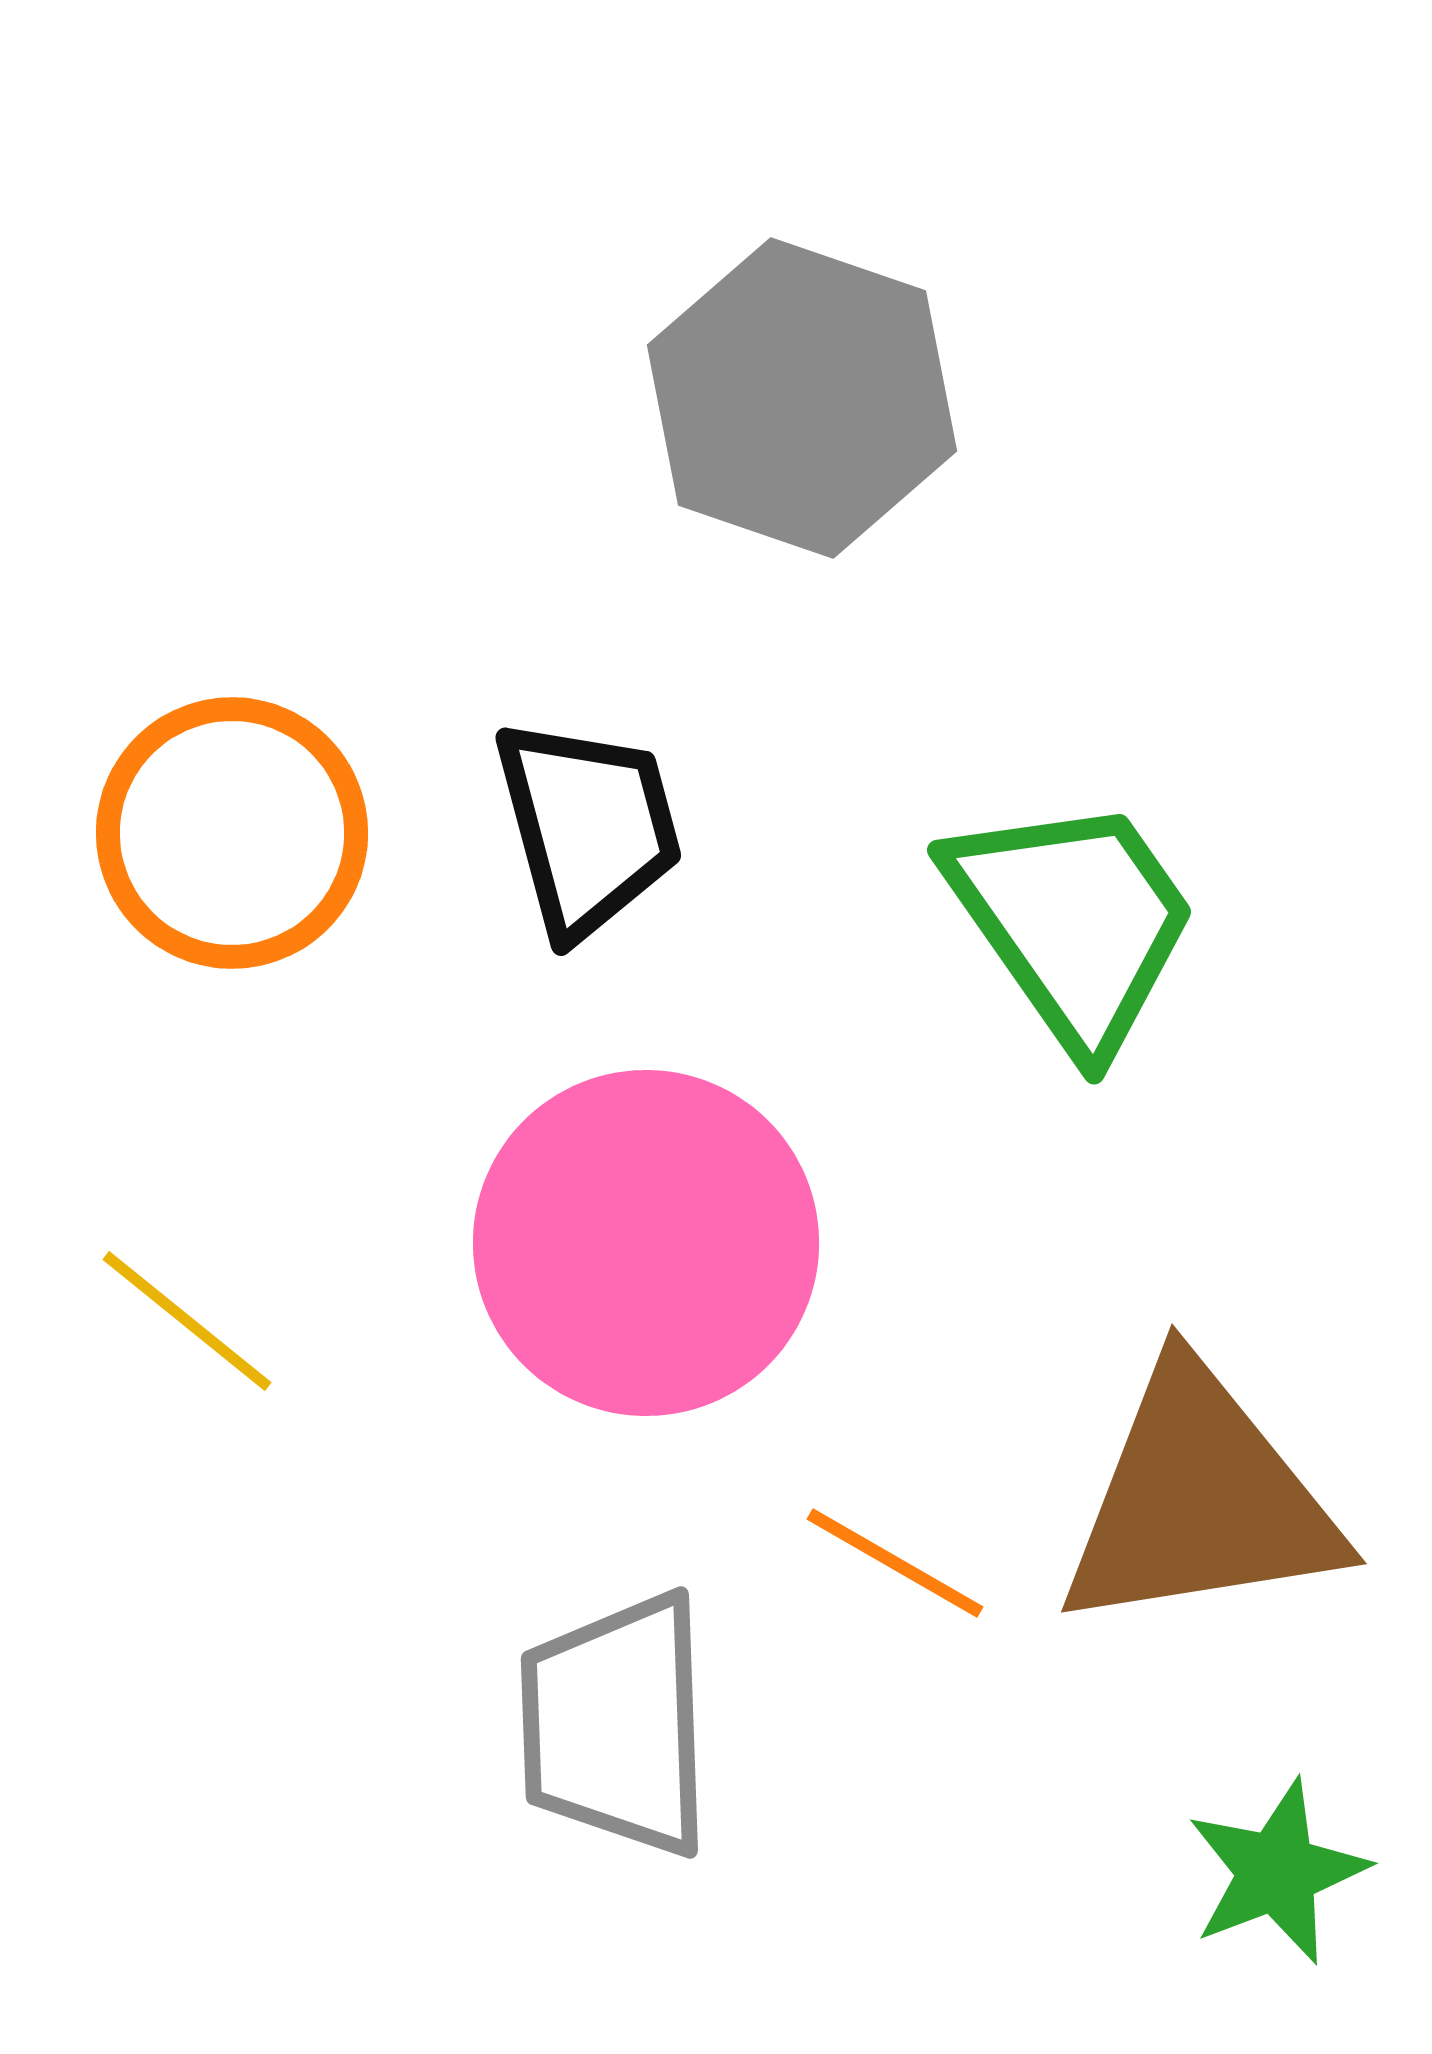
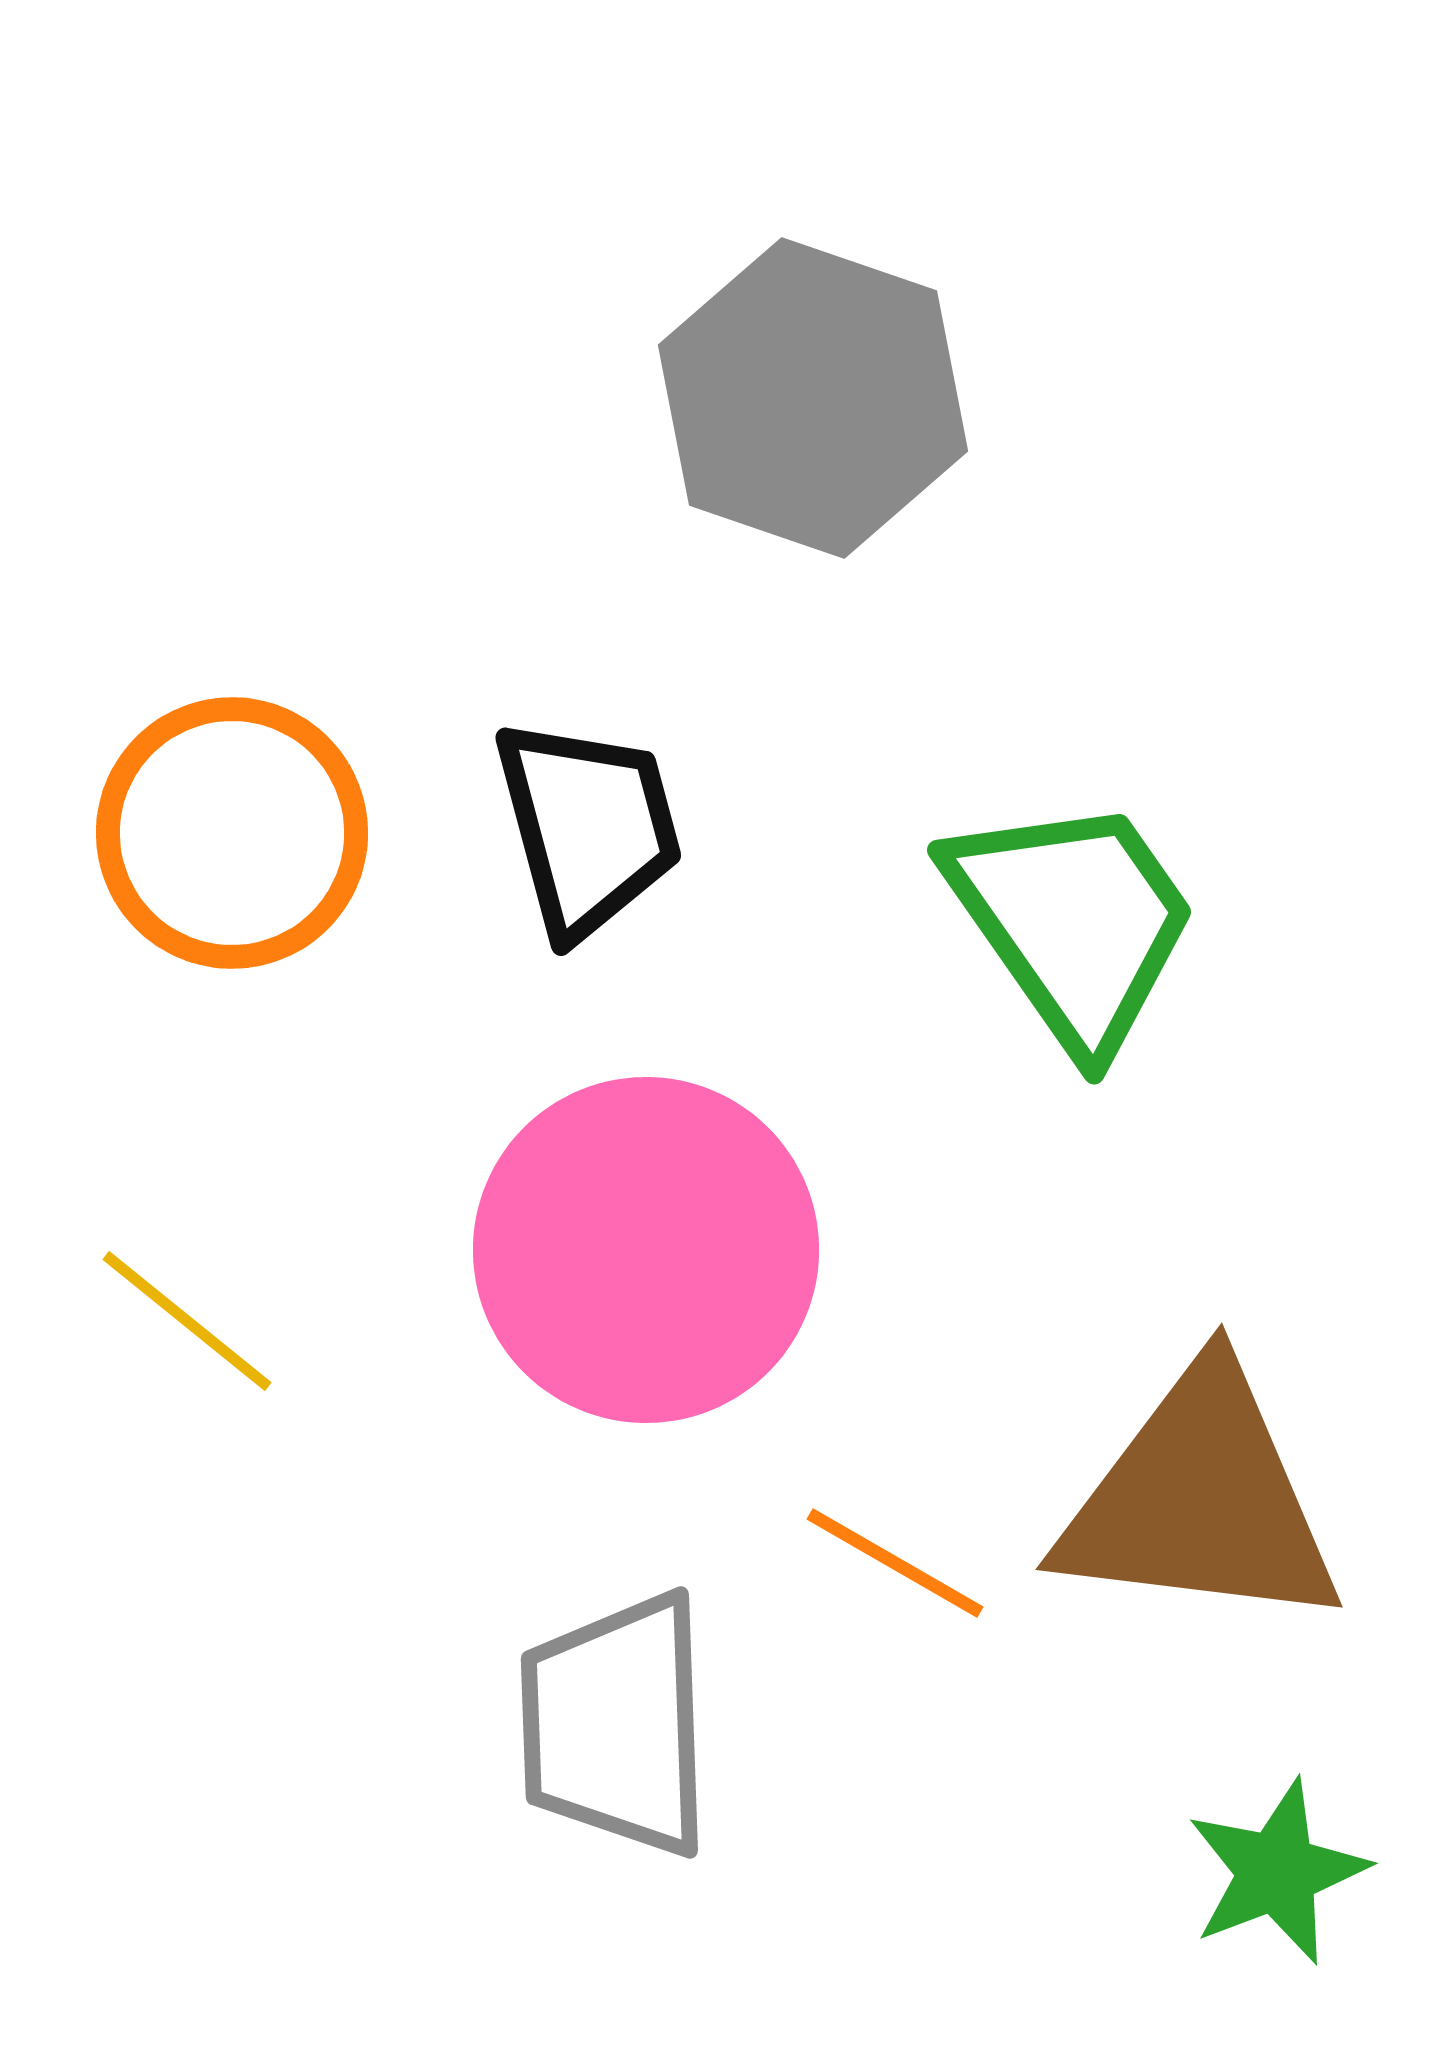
gray hexagon: moved 11 px right
pink circle: moved 7 px down
brown triangle: rotated 16 degrees clockwise
